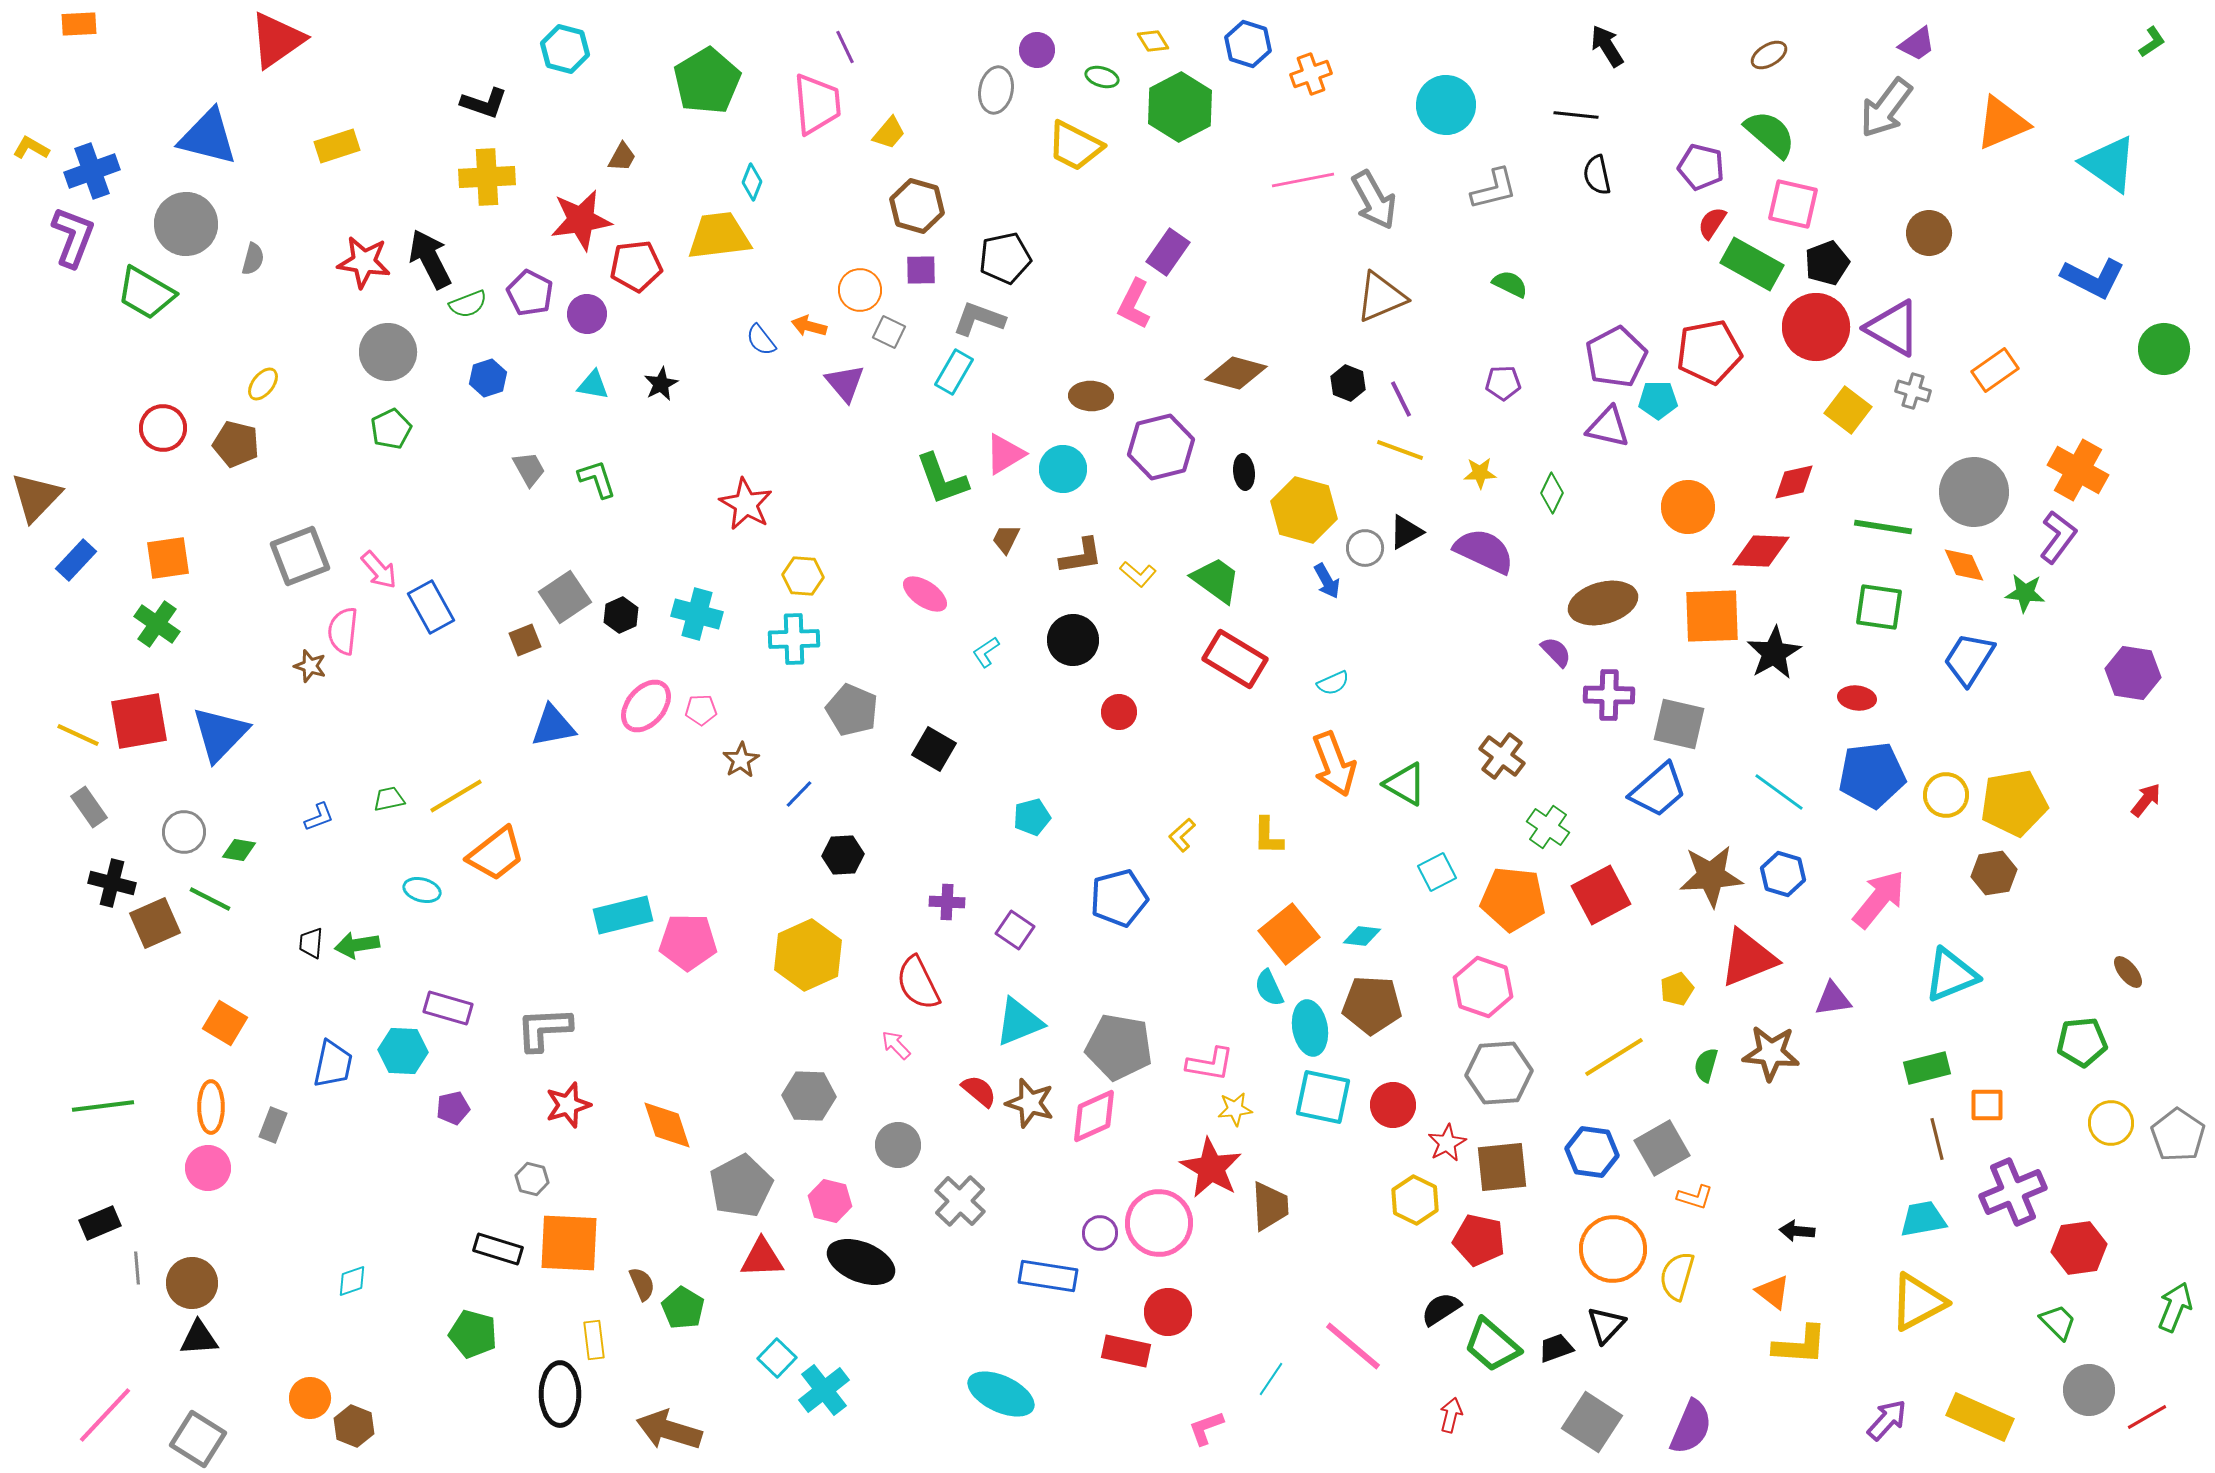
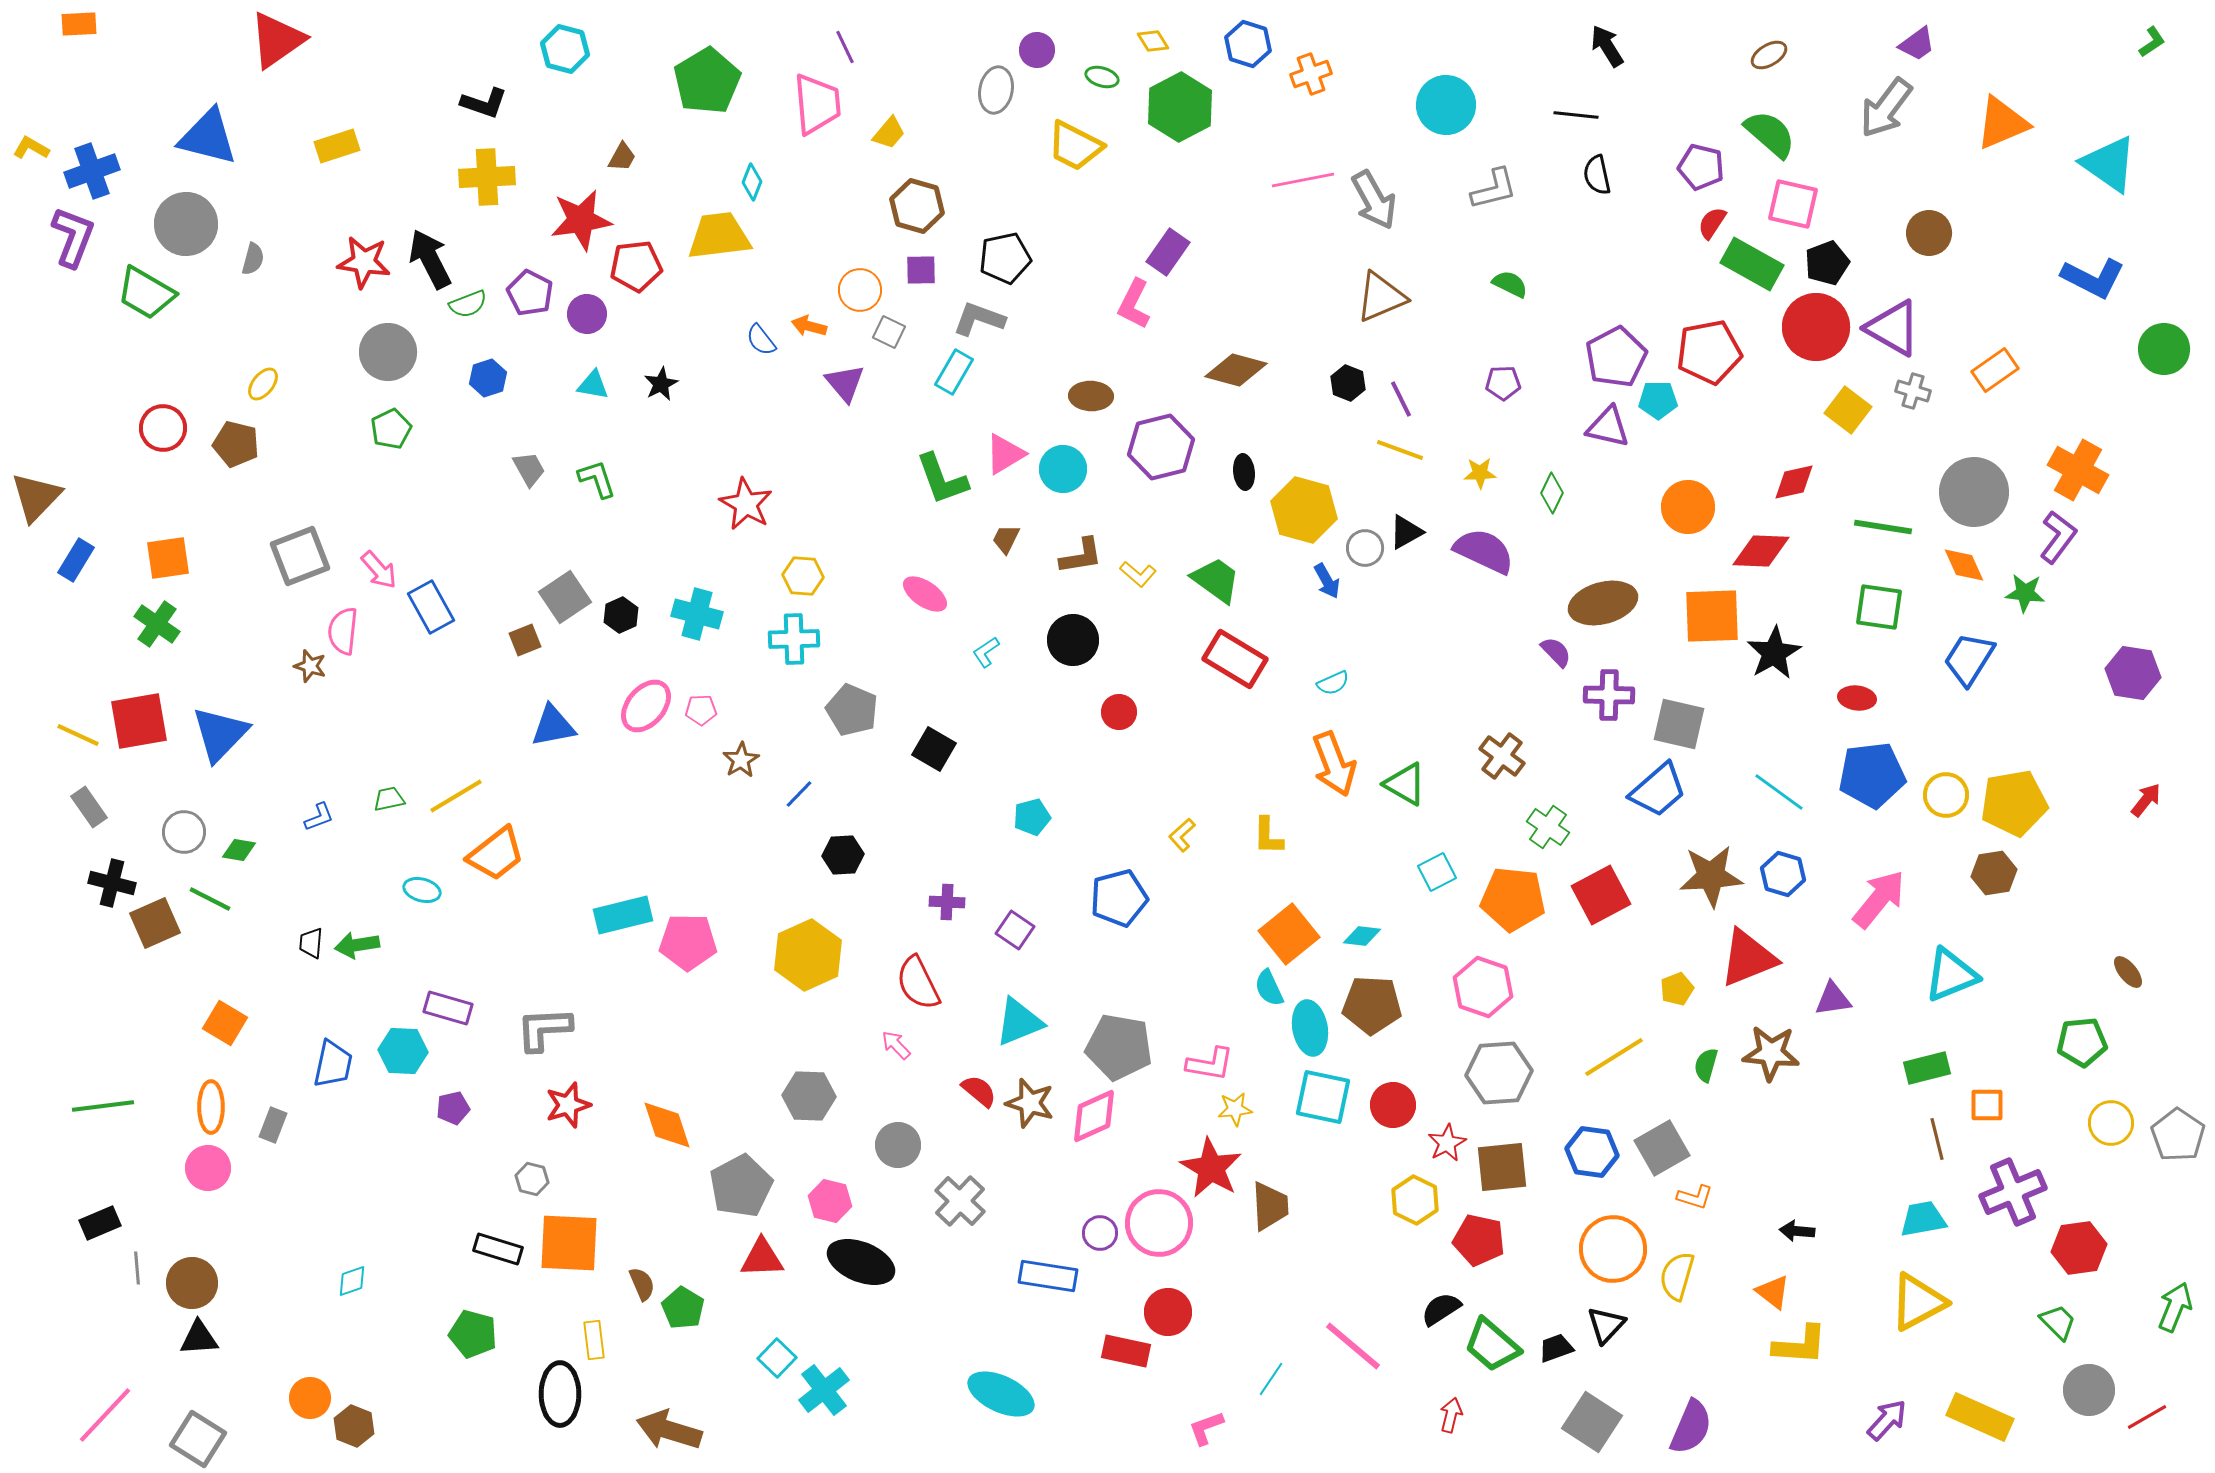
brown diamond at (1236, 373): moved 3 px up
blue rectangle at (76, 560): rotated 12 degrees counterclockwise
